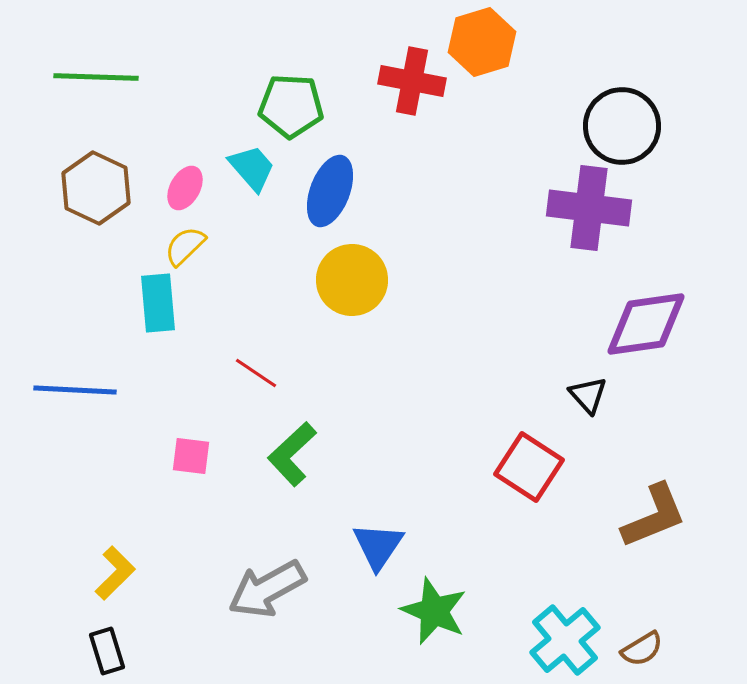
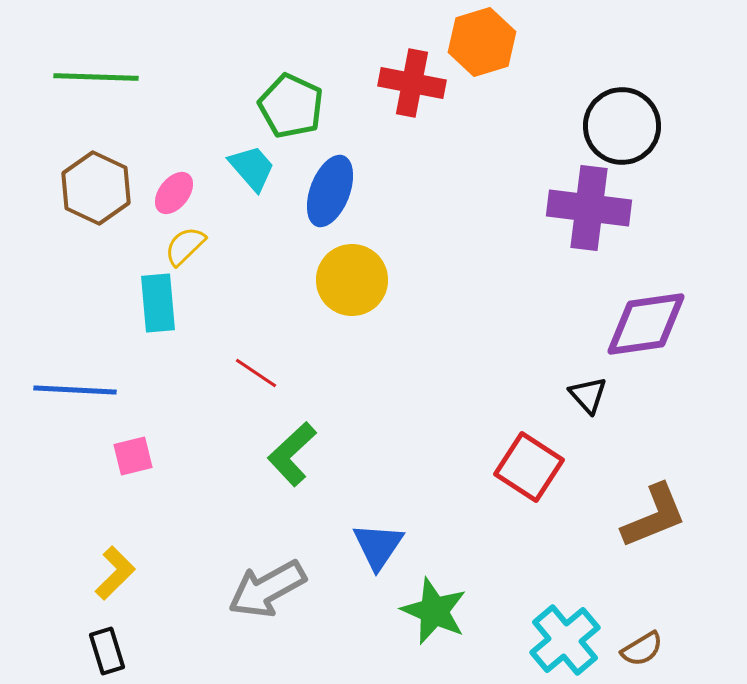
red cross: moved 2 px down
green pentagon: rotated 22 degrees clockwise
pink ellipse: moved 11 px left, 5 px down; rotated 9 degrees clockwise
pink square: moved 58 px left; rotated 21 degrees counterclockwise
